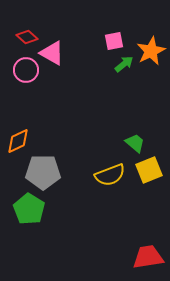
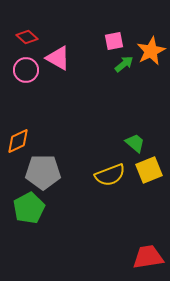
pink triangle: moved 6 px right, 5 px down
green pentagon: moved 1 px up; rotated 12 degrees clockwise
